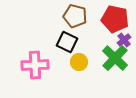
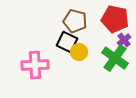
brown pentagon: moved 5 px down
green cross: rotated 8 degrees counterclockwise
yellow circle: moved 10 px up
